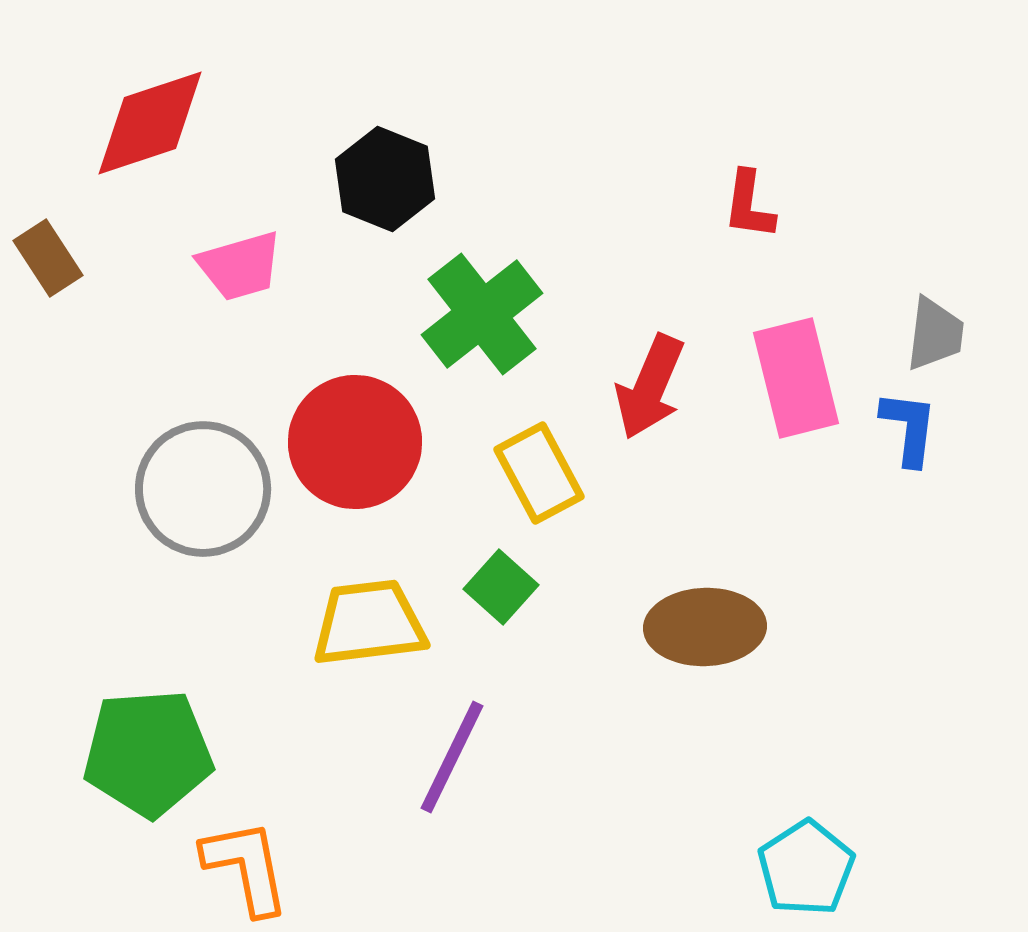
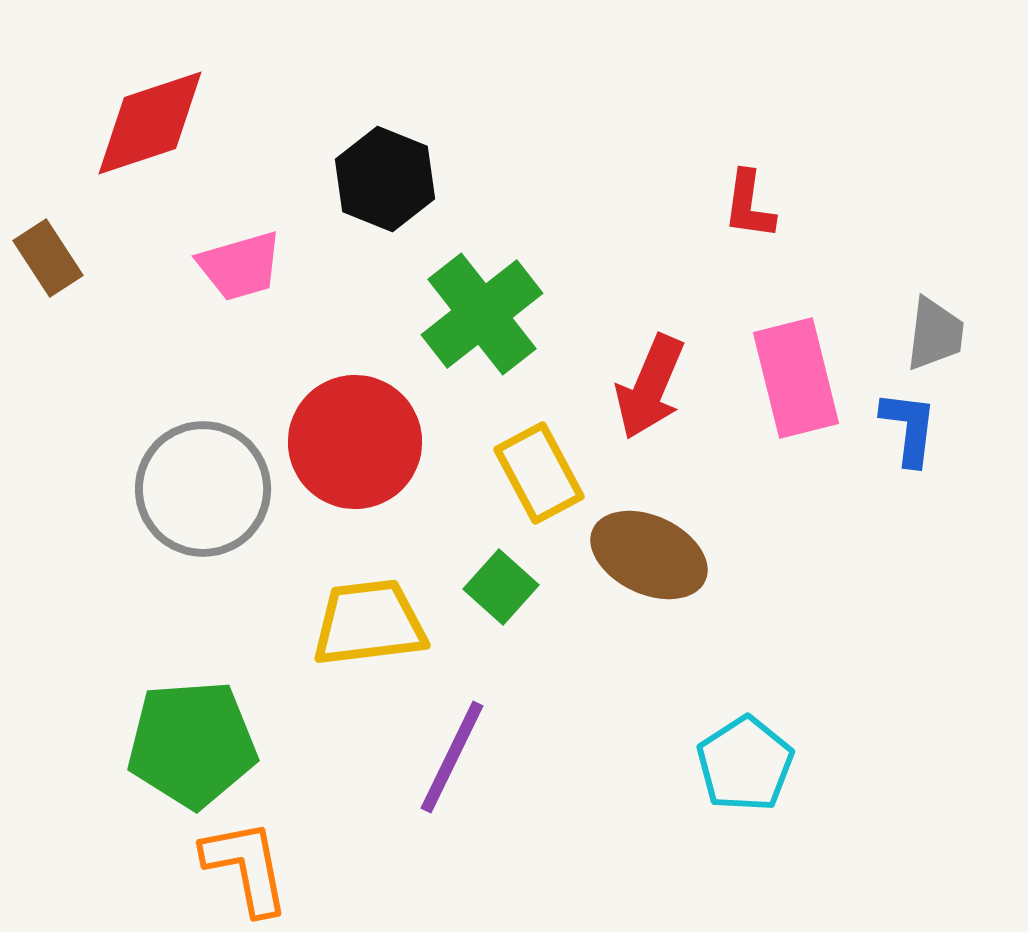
brown ellipse: moved 56 px left, 72 px up; rotated 27 degrees clockwise
green pentagon: moved 44 px right, 9 px up
cyan pentagon: moved 61 px left, 104 px up
